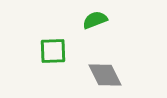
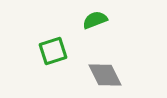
green square: rotated 16 degrees counterclockwise
